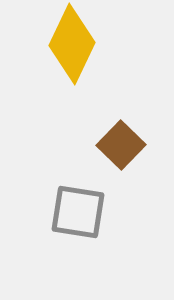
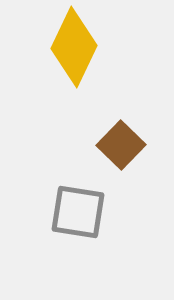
yellow diamond: moved 2 px right, 3 px down
